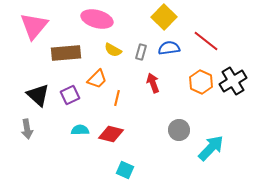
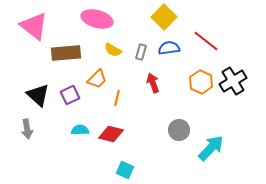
pink triangle: rotated 32 degrees counterclockwise
